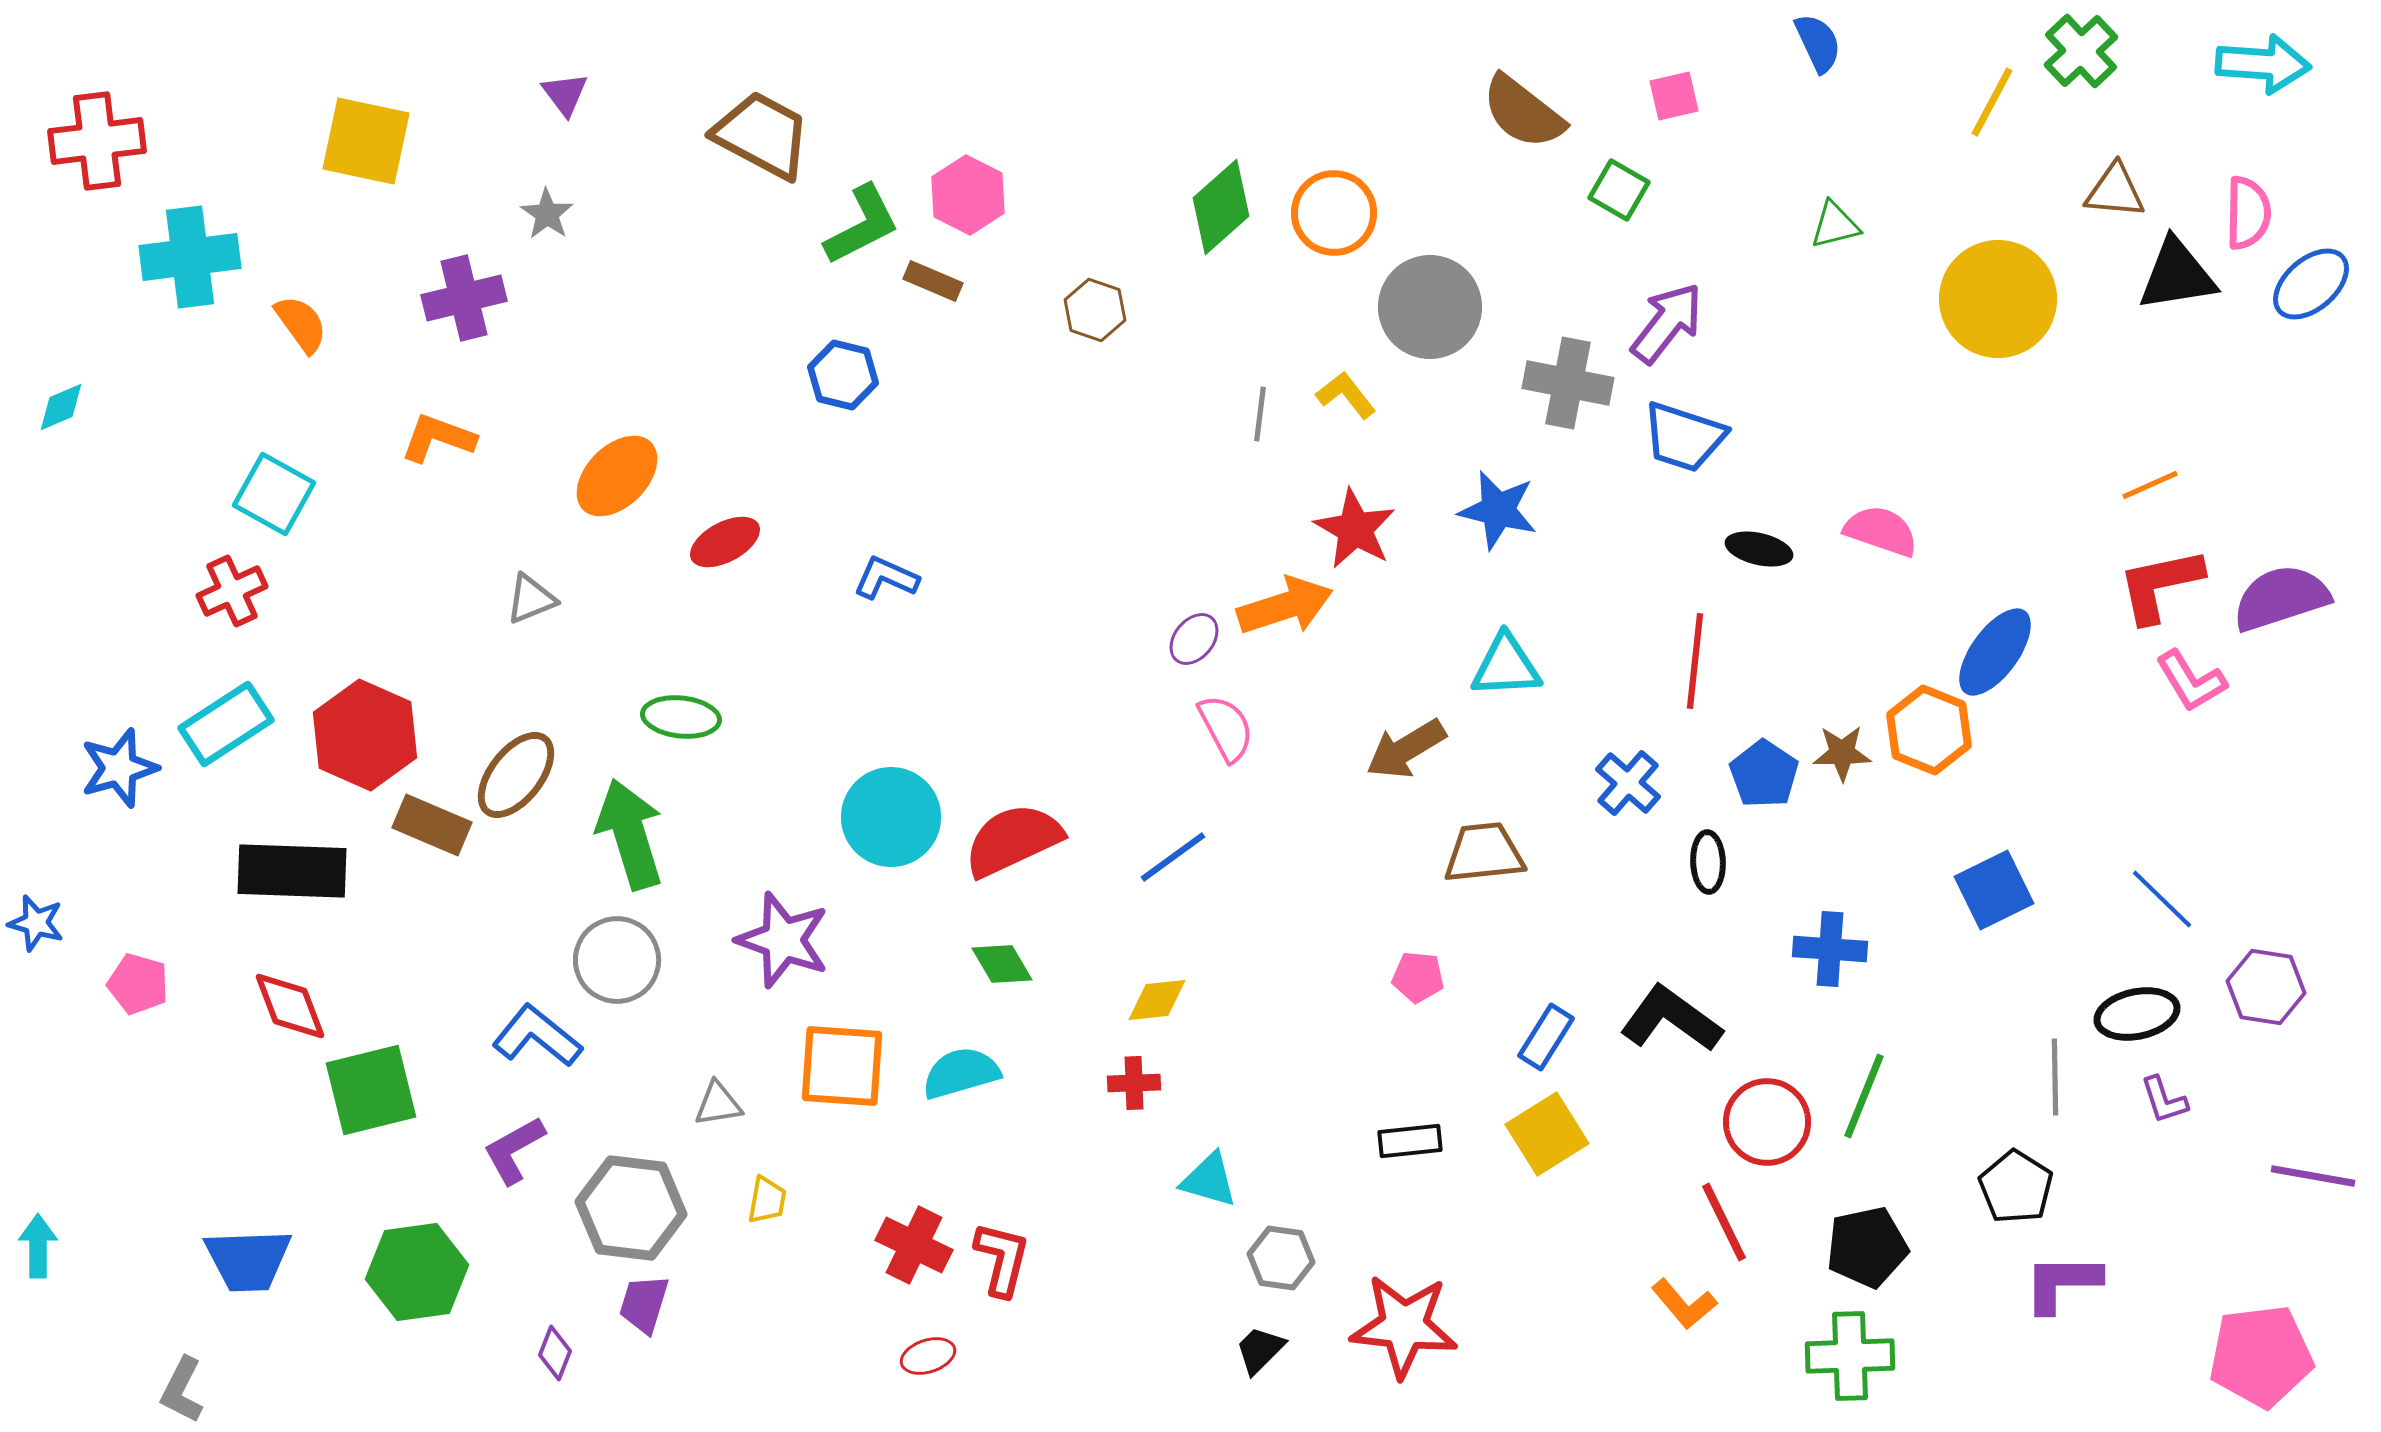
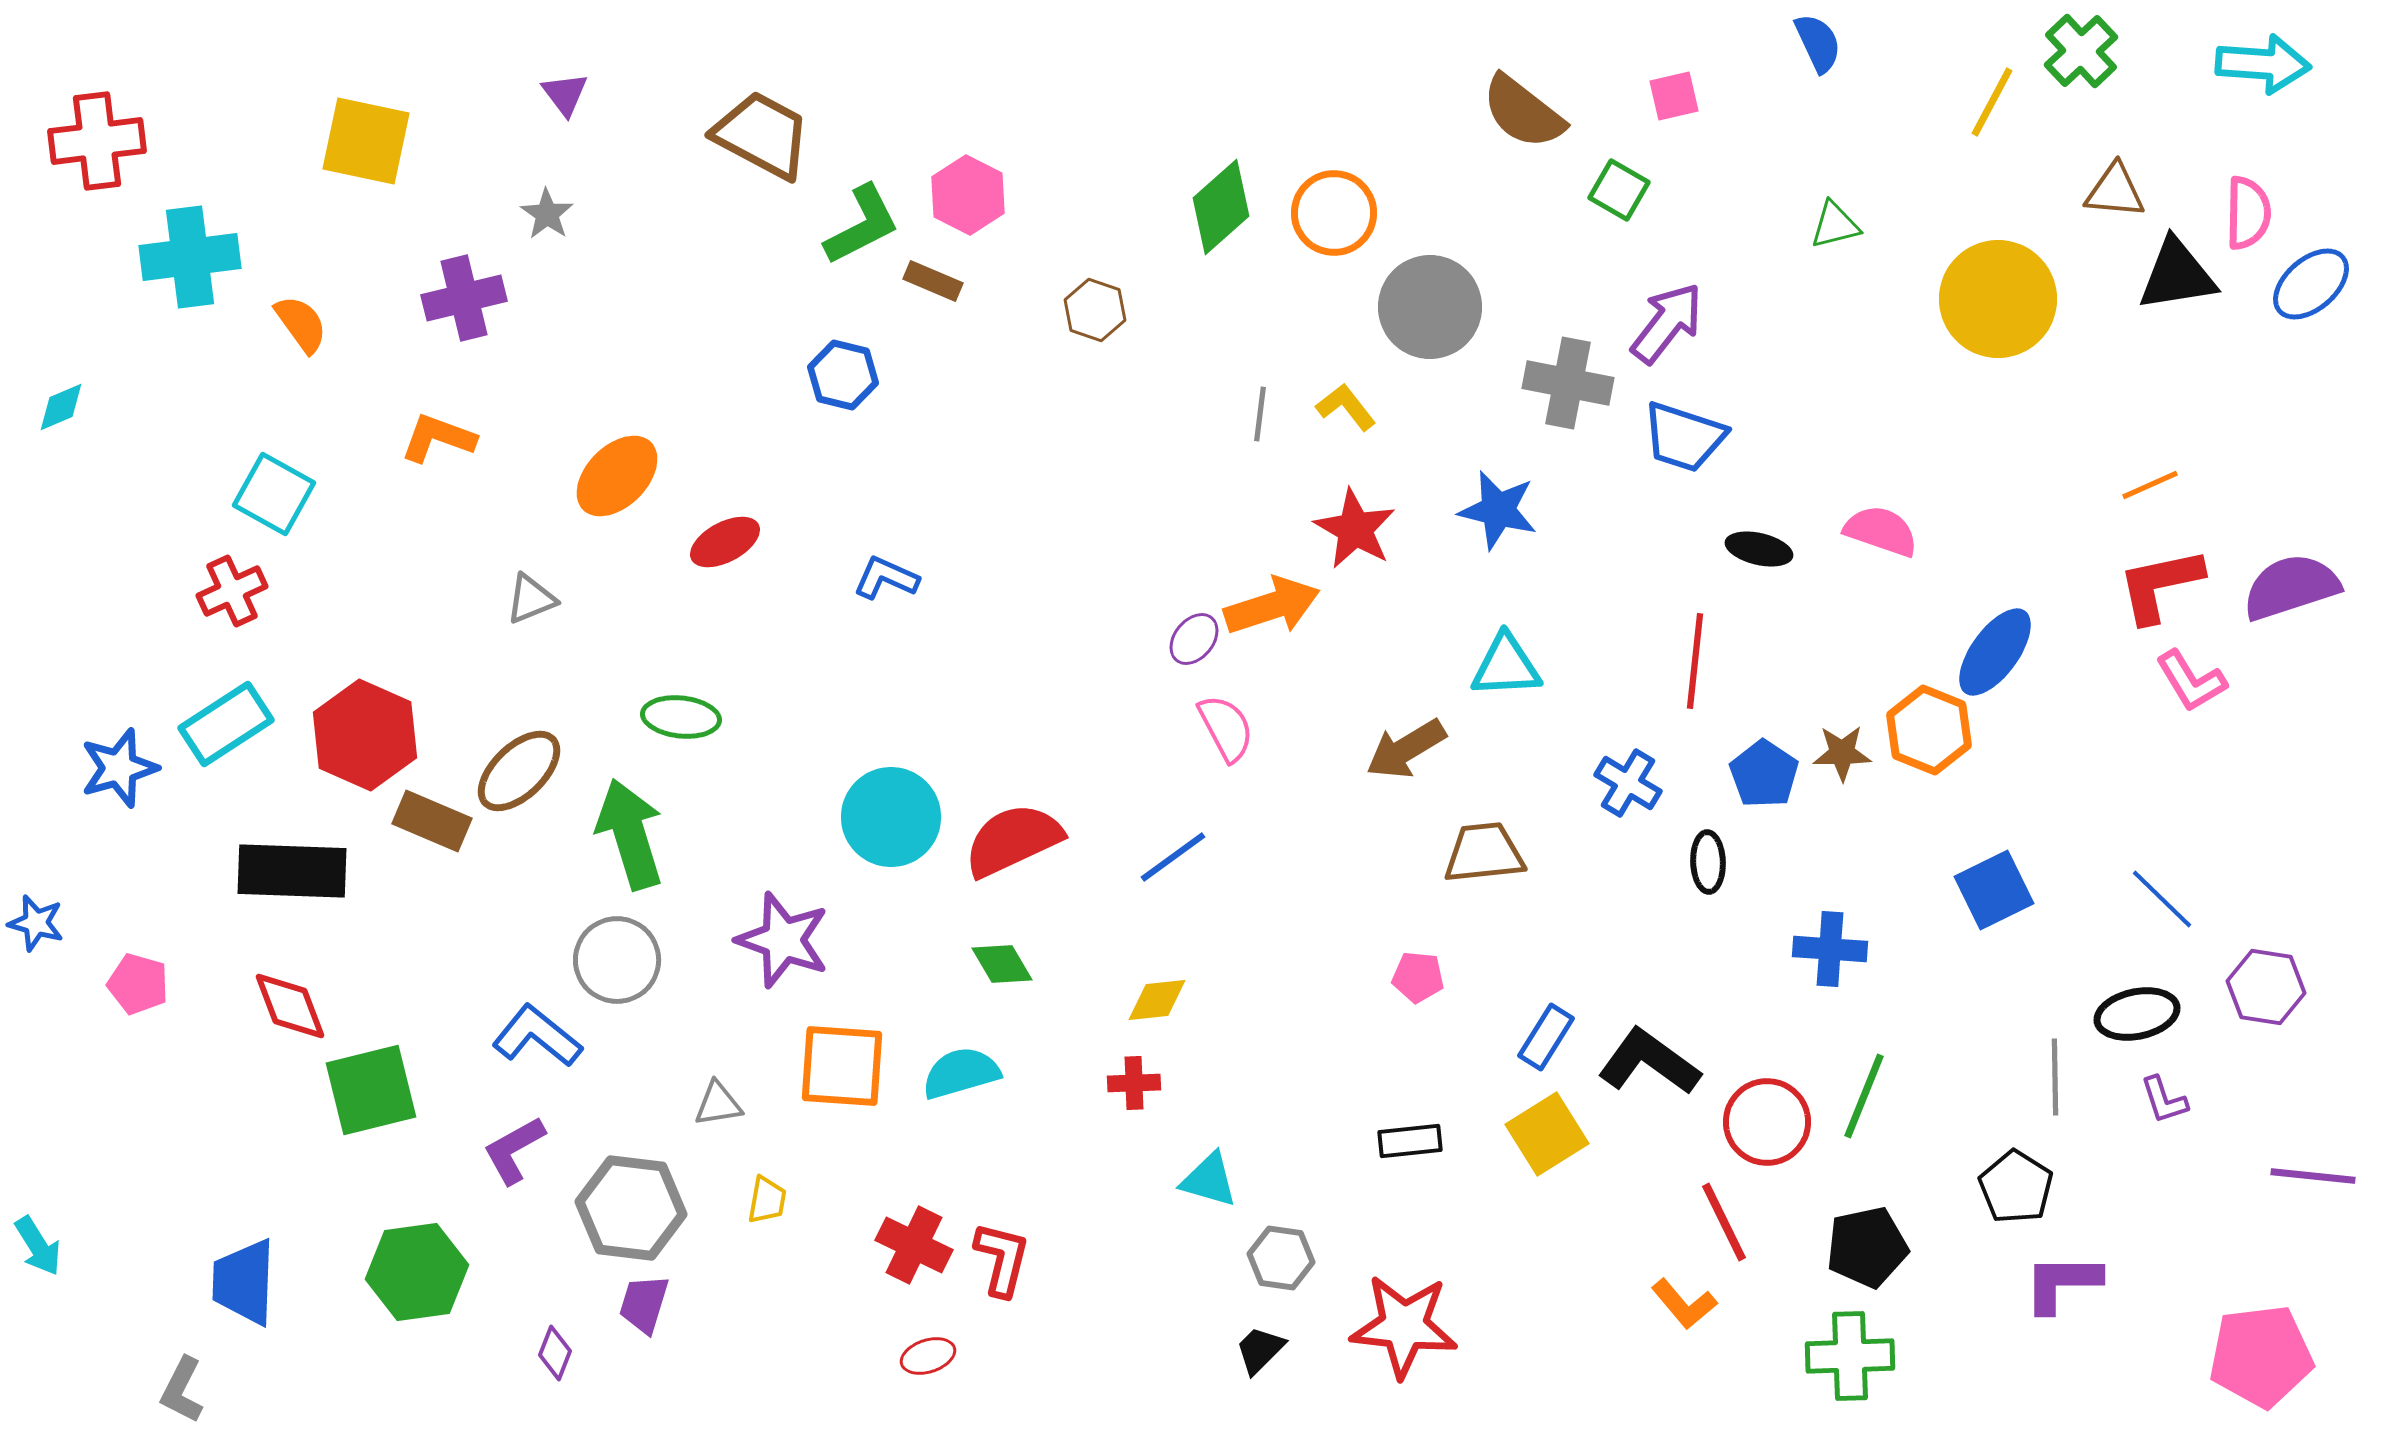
yellow L-shape at (1346, 395): moved 12 px down
purple semicircle at (2281, 598): moved 10 px right, 11 px up
orange arrow at (1285, 606): moved 13 px left
brown ellipse at (516, 775): moved 3 px right, 4 px up; rotated 8 degrees clockwise
blue cross at (1628, 783): rotated 10 degrees counterclockwise
brown rectangle at (432, 825): moved 4 px up
black L-shape at (1671, 1019): moved 22 px left, 43 px down
purple line at (2313, 1176): rotated 4 degrees counterclockwise
cyan arrow at (38, 1246): rotated 148 degrees clockwise
blue trapezoid at (248, 1260): moved 4 px left, 22 px down; rotated 94 degrees clockwise
